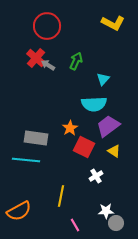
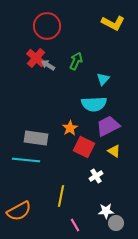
purple trapezoid: rotated 10 degrees clockwise
